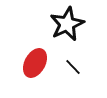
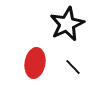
red ellipse: rotated 20 degrees counterclockwise
